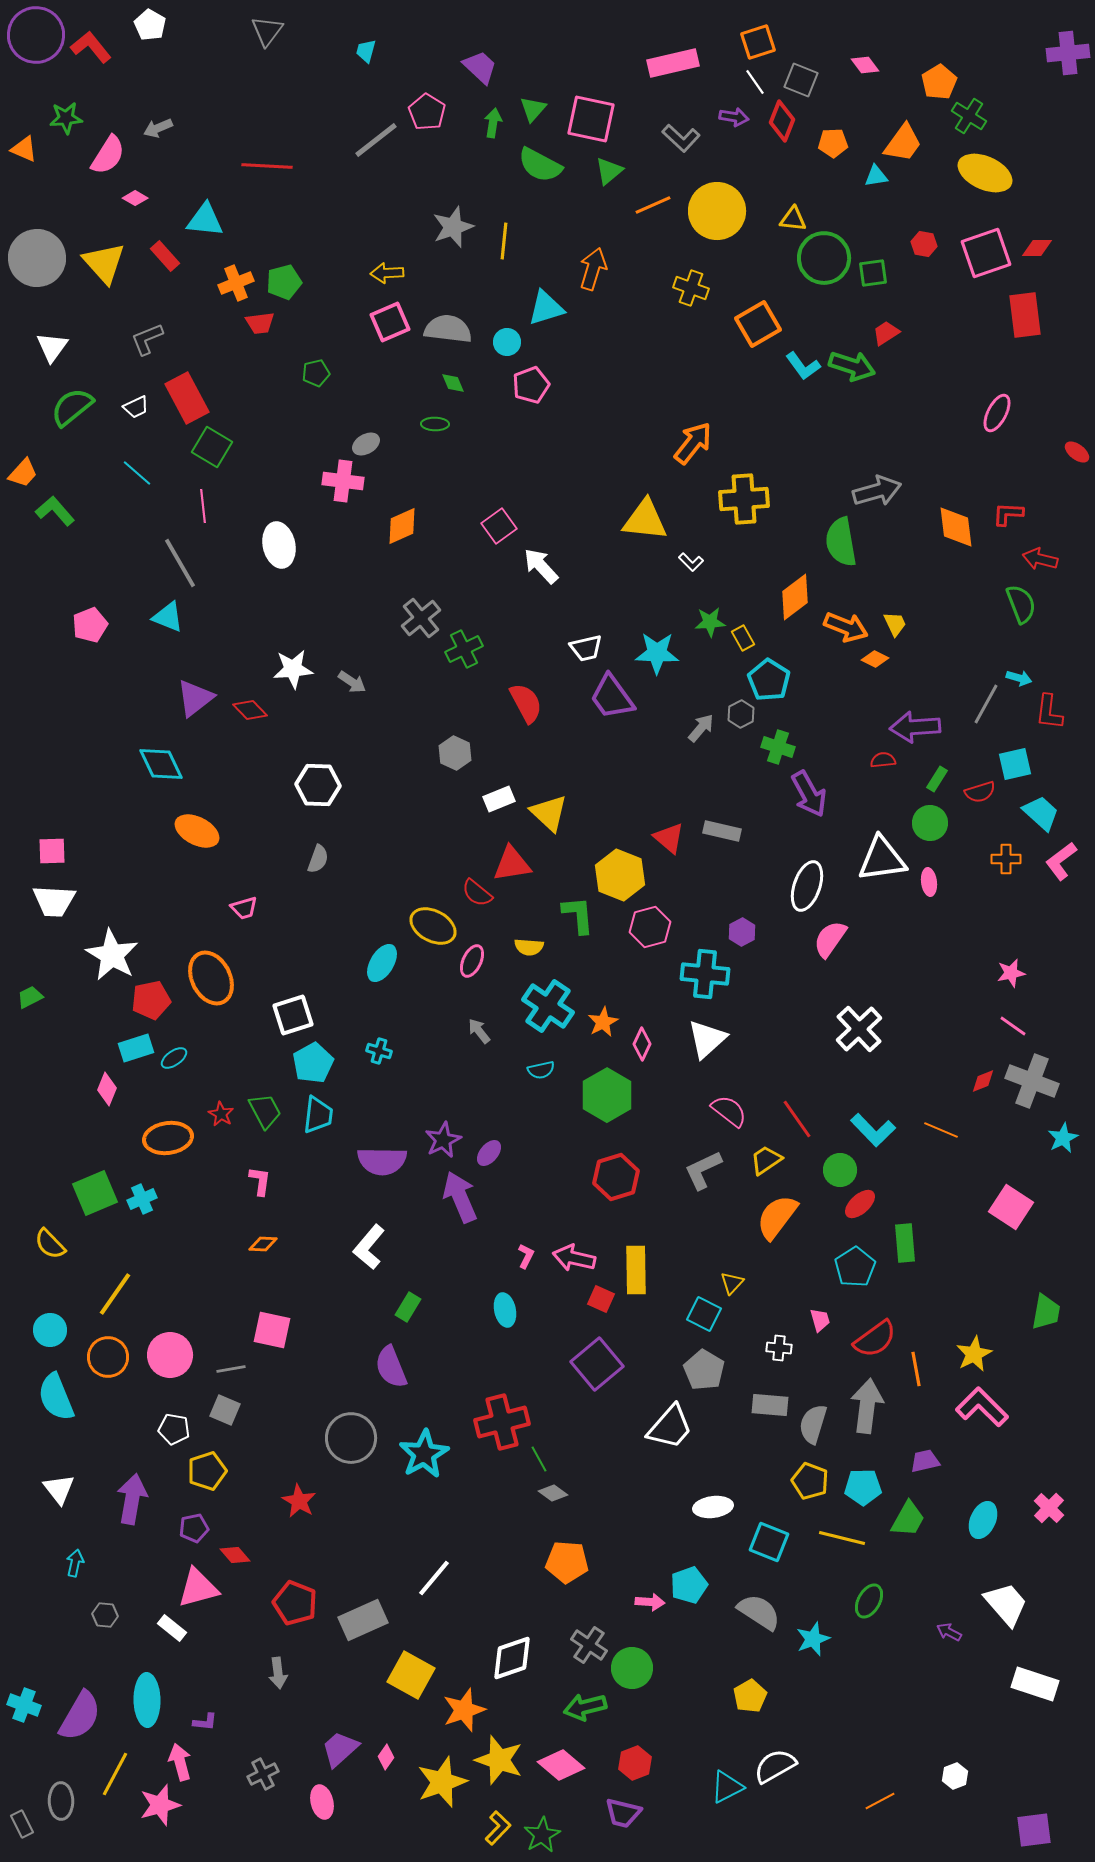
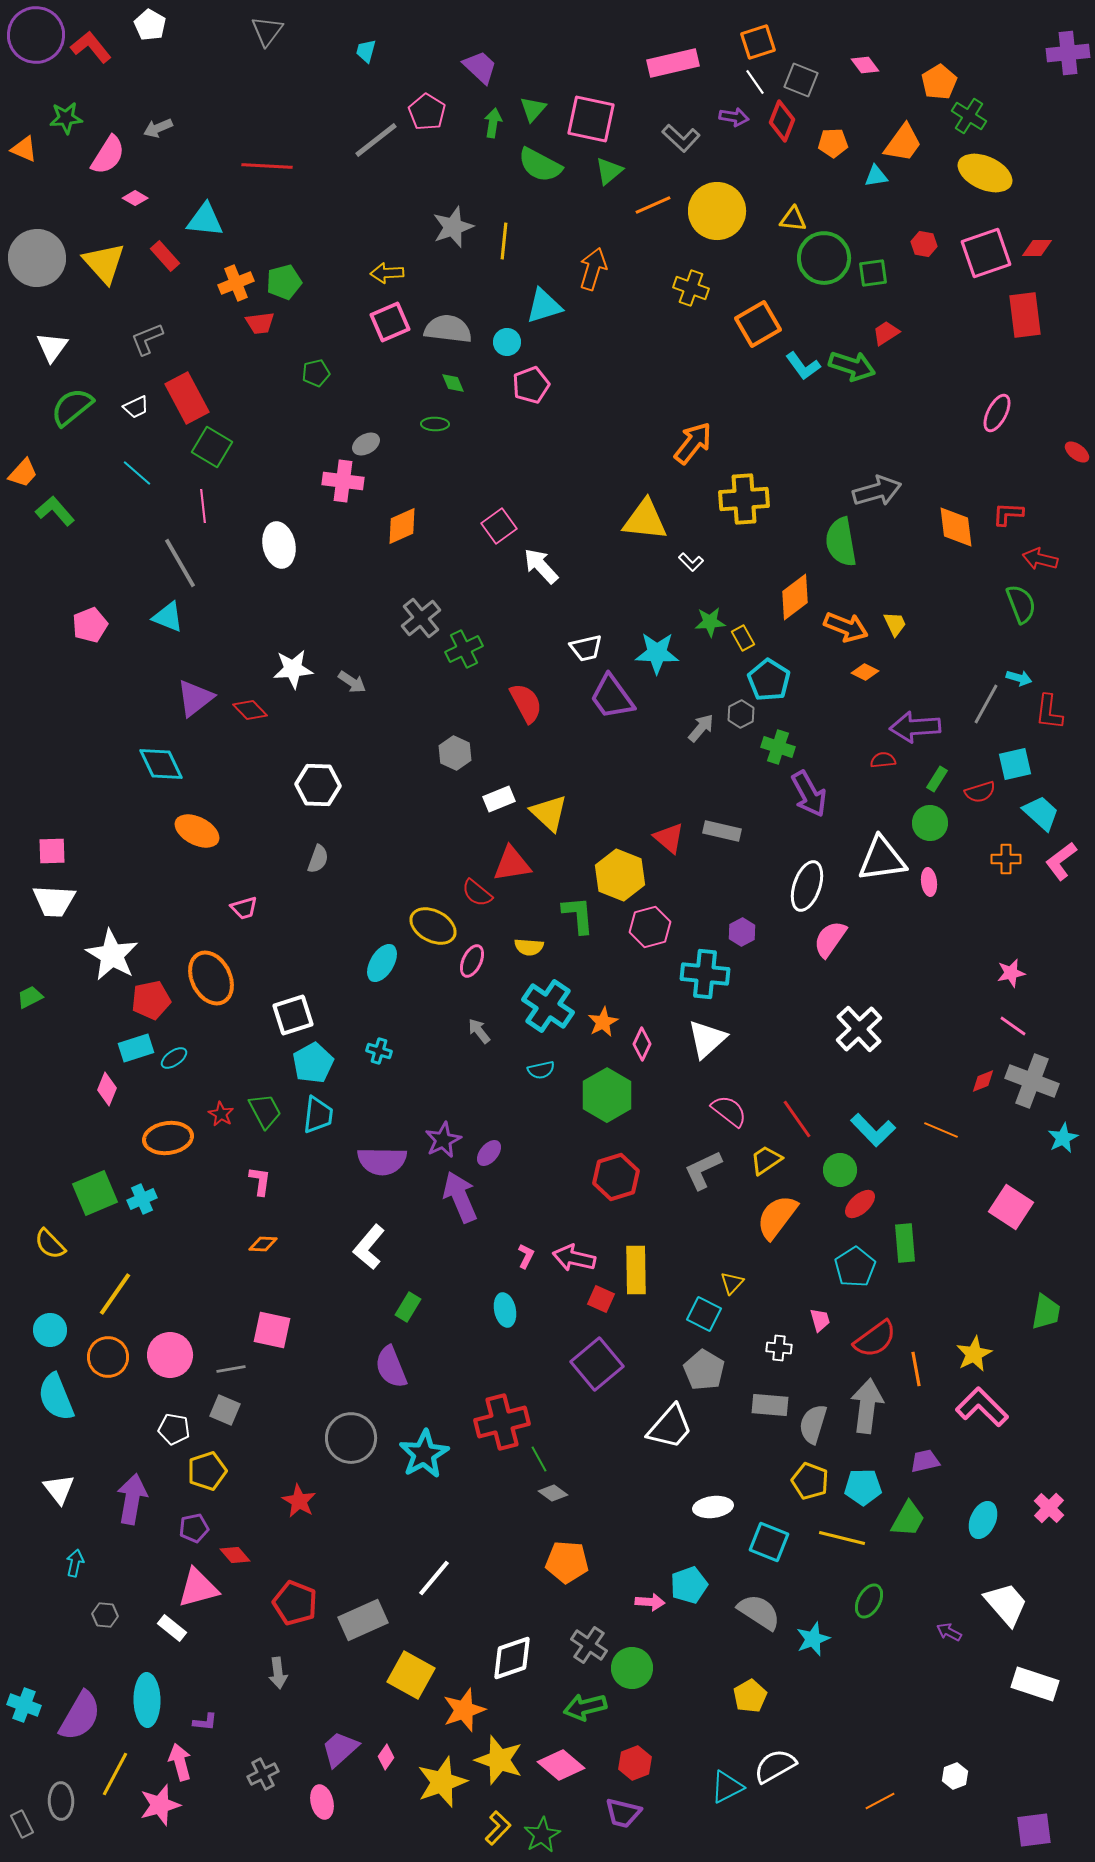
cyan triangle at (546, 308): moved 2 px left, 2 px up
orange diamond at (875, 659): moved 10 px left, 13 px down
